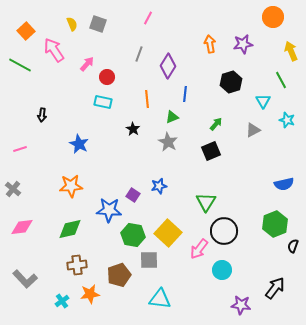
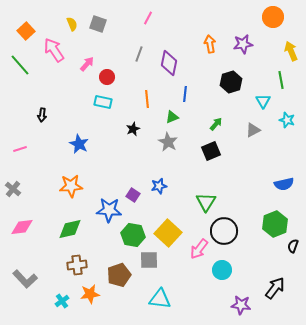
green line at (20, 65): rotated 20 degrees clockwise
purple diamond at (168, 66): moved 1 px right, 3 px up; rotated 20 degrees counterclockwise
green line at (281, 80): rotated 18 degrees clockwise
black star at (133, 129): rotated 16 degrees clockwise
